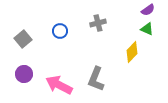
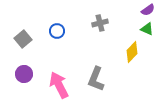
gray cross: moved 2 px right
blue circle: moved 3 px left
pink arrow: rotated 36 degrees clockwise
